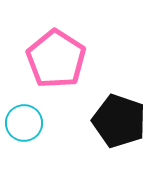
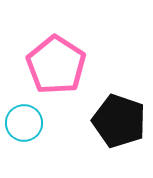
pink pentagon: moved 6 px down
